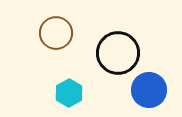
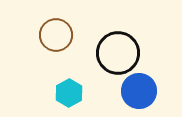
brown circle: moved 2 px down
blue circle: moved 10 px left, 1 px down
